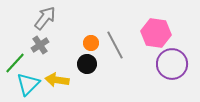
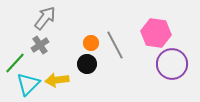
yellow arrow: rotated 15 degrees counterclockwise
